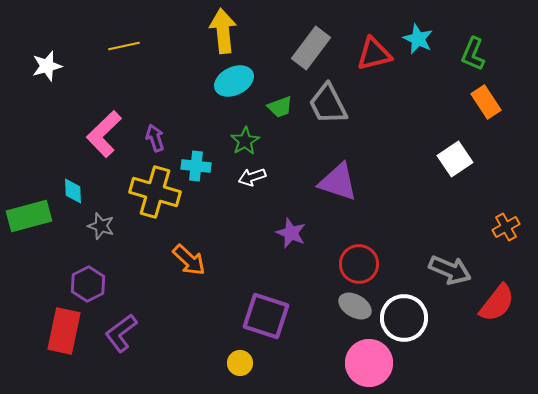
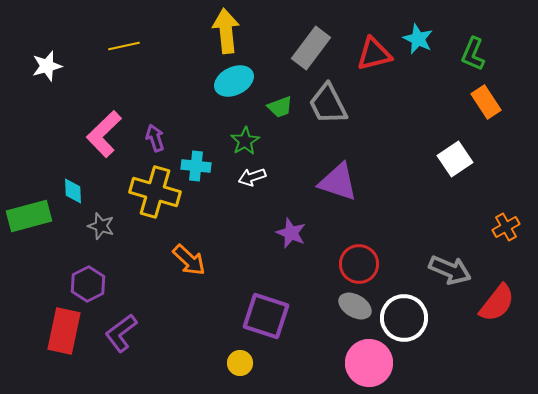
yellow arrow: moved 3 px right
